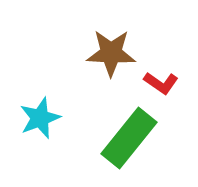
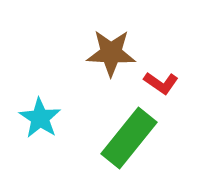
cyan star: rotated 18 degrees counterclockwise
